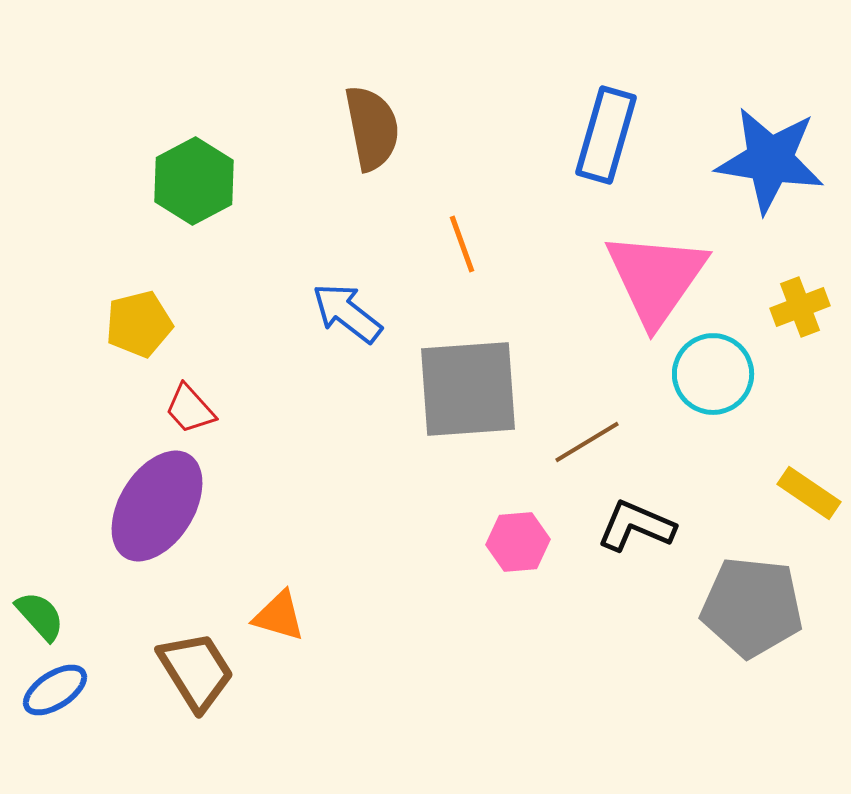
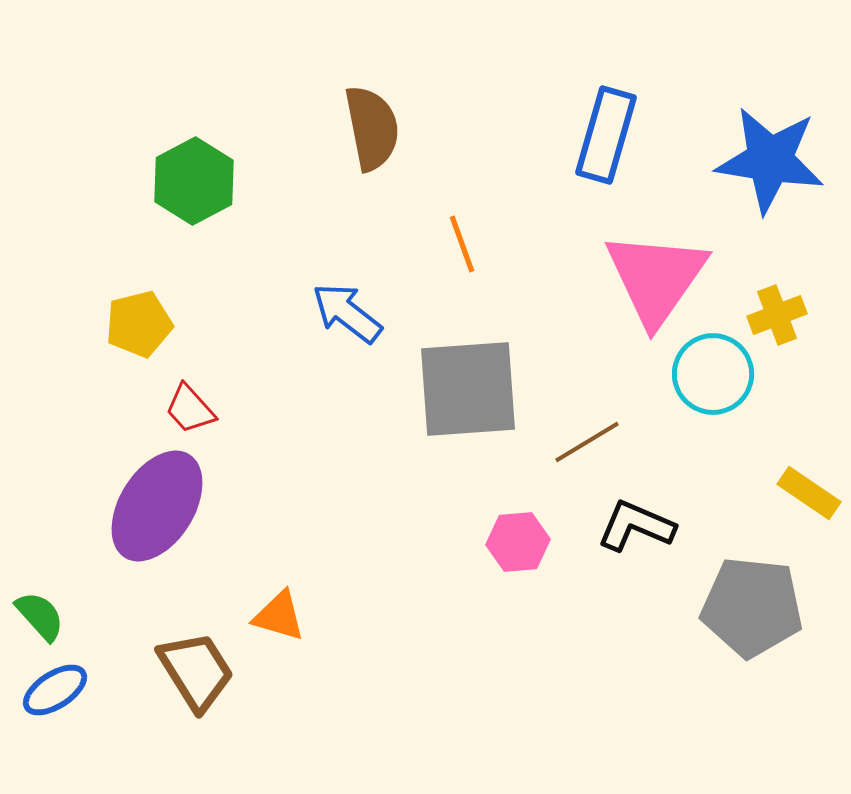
yellow cross: moved 23 px left, 8 px down
